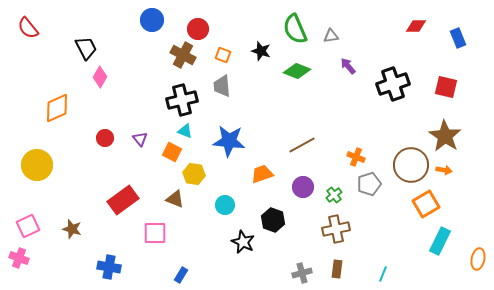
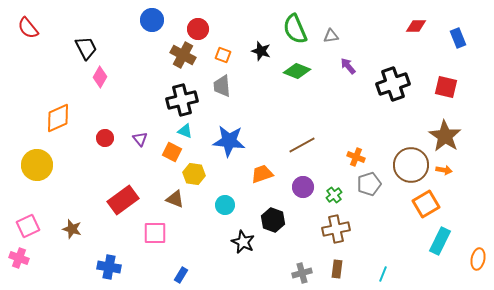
orange diamond at (57, 108): moved 1 px right, 10 px down
